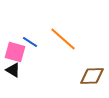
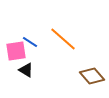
pink square: moved 1 px right, 1 px up; rotated 25 degrees counterclockwise
black triangle: moved 13 px right
brown diamond: rotated 50 degrees clockwise
